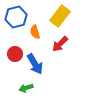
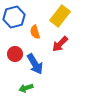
blue hexagon: moved 2 px left
